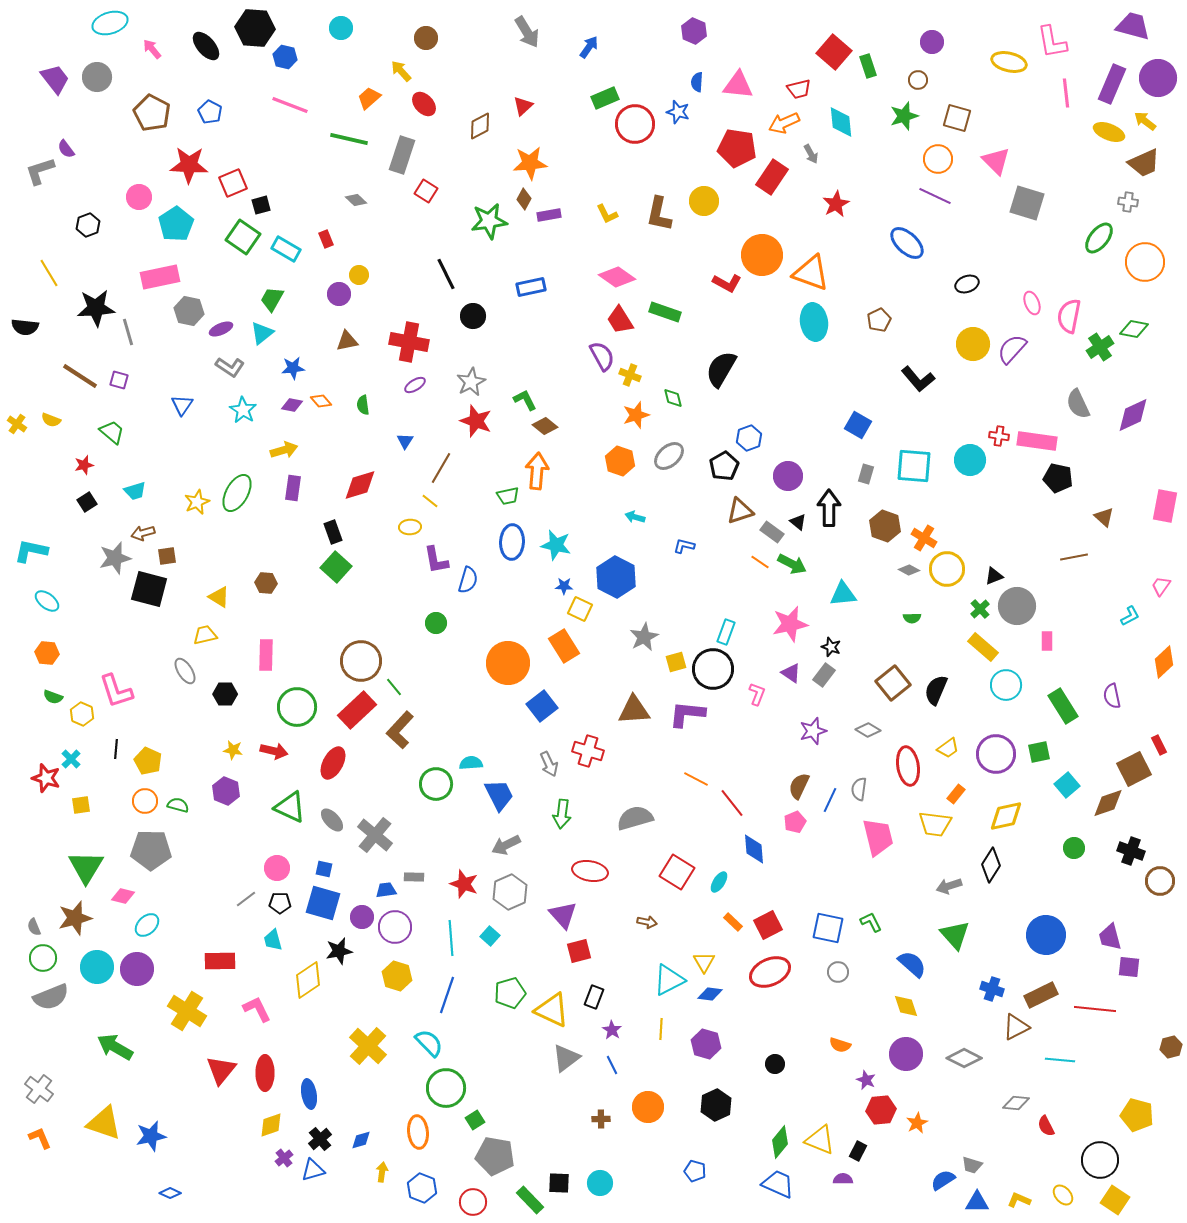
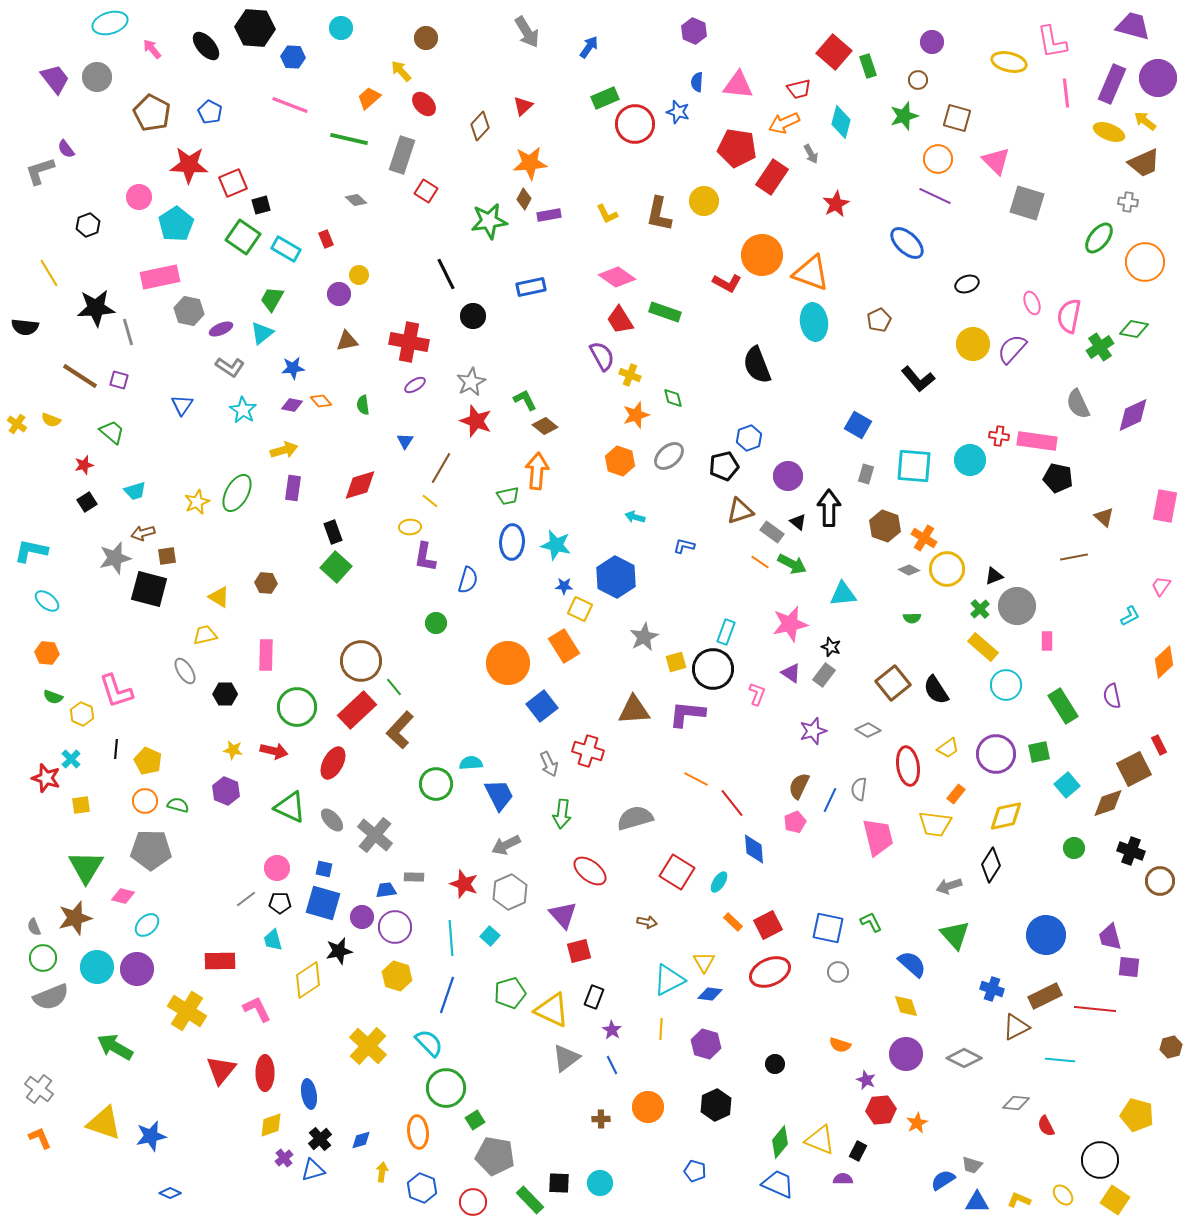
blue hexagon at (285, 57): moved 8 px right; rotated 10 degrees counterclockwise
cyan diamond at (841, 122): rotated 20 degrees clockwise
brown diamond at (480, 126): rotated 20 degrees counterclockwise
black semicircle at (721, 369): moved 36 px right, 4 px up; rotated 51 degrees counterclockwise
black pentagon at (724, 466): rotated 16 degrees clockwise
purple L-shape at (436, 560): moved 11 px left, 3 px up; rotated 20 degrees clockwise
black semicircle at (936, 690): rotated 56 degrees counterclockwise
red ellipse at (590, 871): rotated 28 degrees clockwise
brown rectangle at (1041, 995): moved 4 px right, 1 px down
